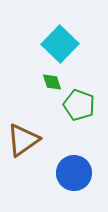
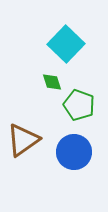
cyan square: moved 6 px right
blue circle: moved 21 px up
